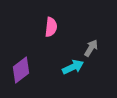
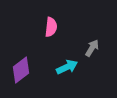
gray arrow: moved 1 px right
cyan arrow: moved 6 px left
